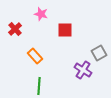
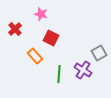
red square: moved 14 px left, 8 px down; rotated 28 degrees clockwise
green line: moved 20 px right, 12 px up
